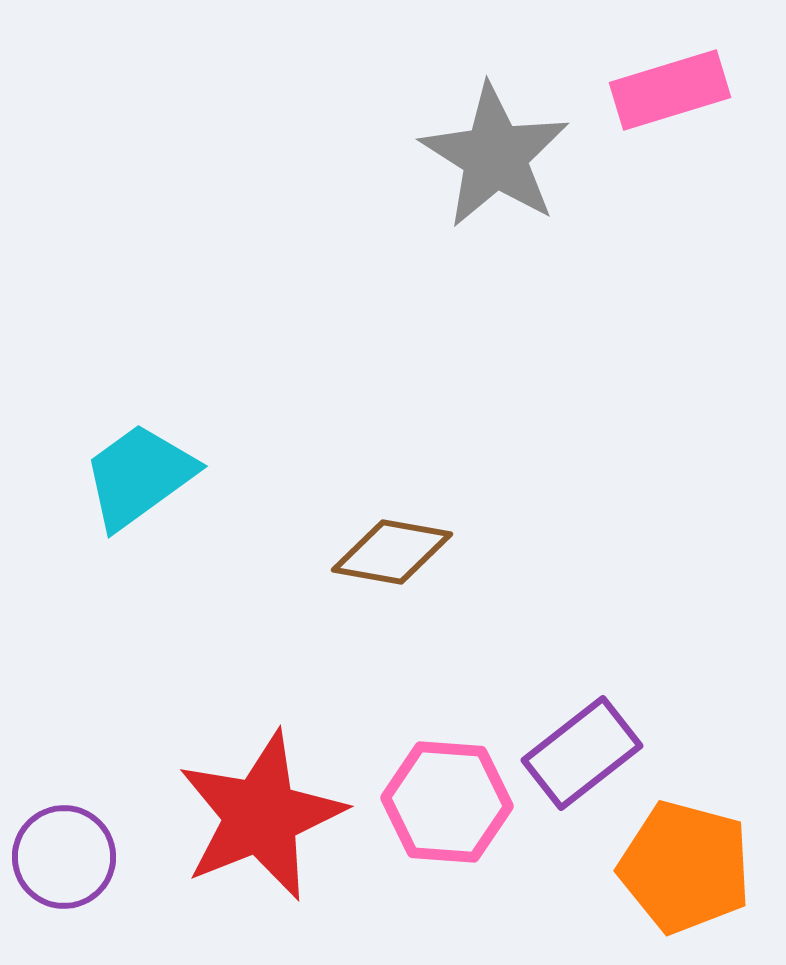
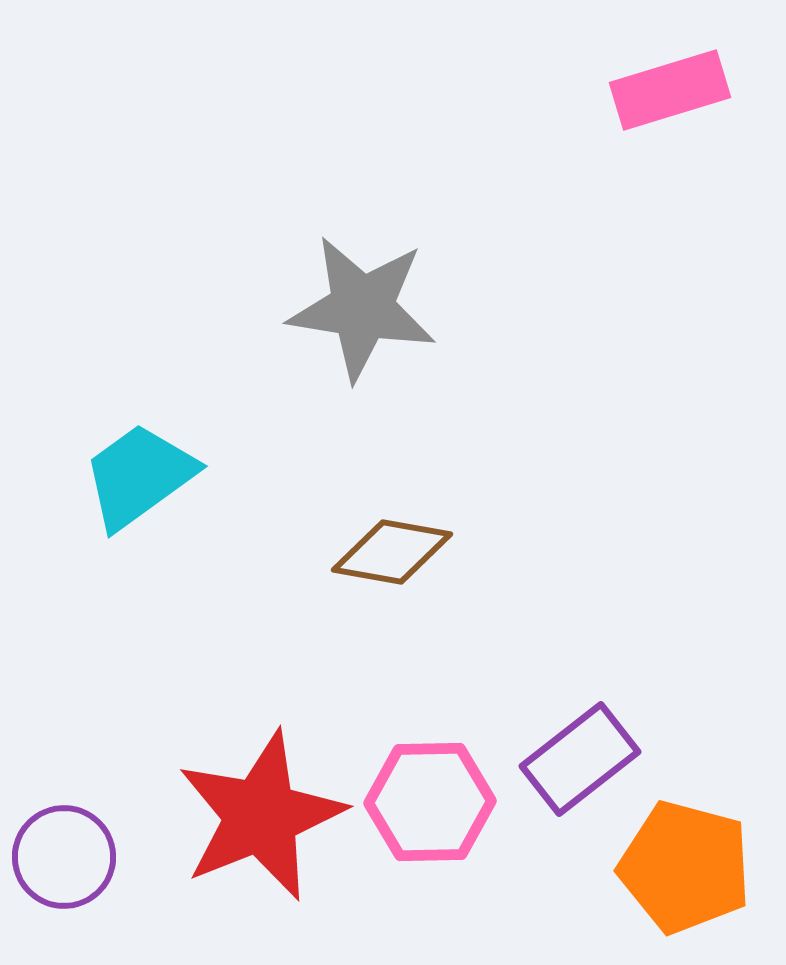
gray star: moved 133 px left, 152 px down; rotated 23 degrees counterclockwise
purple rectangle: moved 2 px left, 6 px down
pink hexagon: moved 17 px left; rotated 5 degrees counterclockwise
